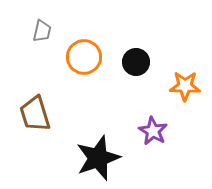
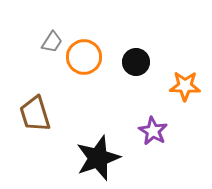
gray trapezoid: moved 10 px right, 11 px down; rotated 20 degrees clockwise
